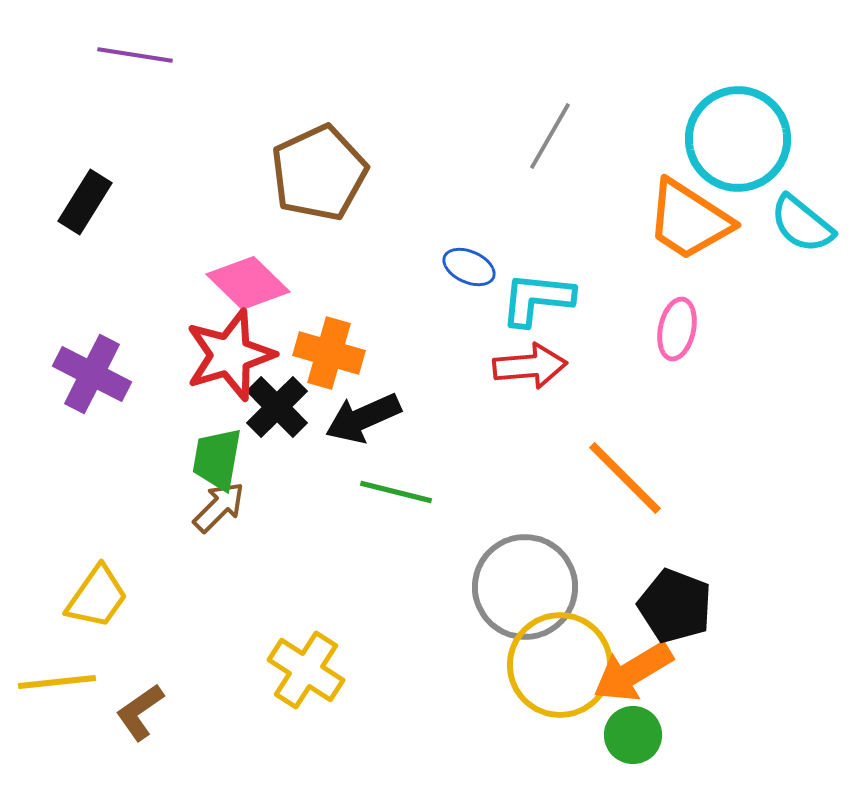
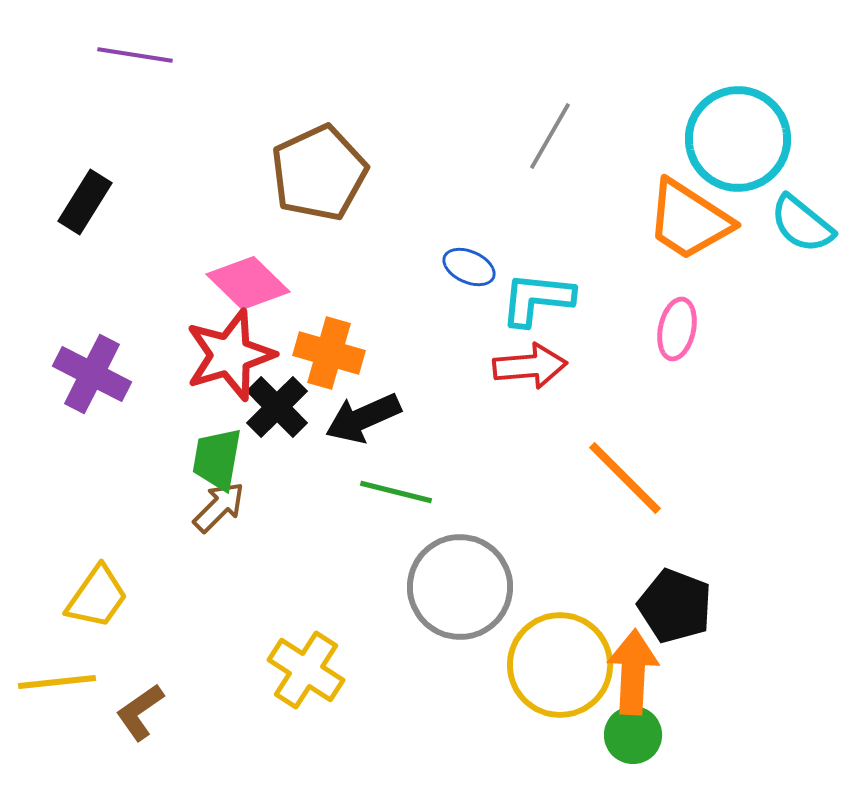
gray circle: moved 65 px left
orange arrow: rotated 124 degrees clockwise
